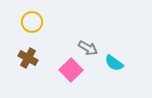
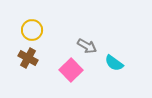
yellow circle: moved 8 px down
gray arrow: moved 1 px left, 2 px up
